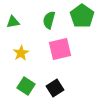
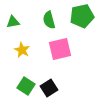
green pentagon: rotated 25 degrees clockwise
green semicircle: rotated 30 degrees counterclockwise
yellow star: moved 1 px right, 3 px up; rotated 14 degrees counterclockwise
black square: moved 6 px left
